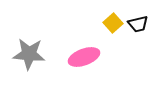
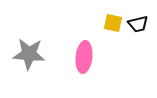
yellow square: rotated 36 degrees counterclockwise
pink ellipse: rotated 64 degrees counterclockwise
